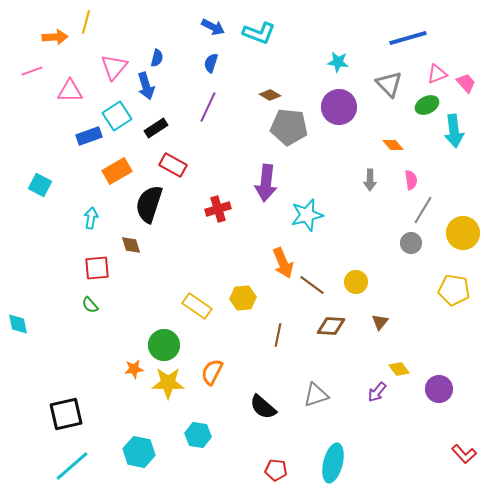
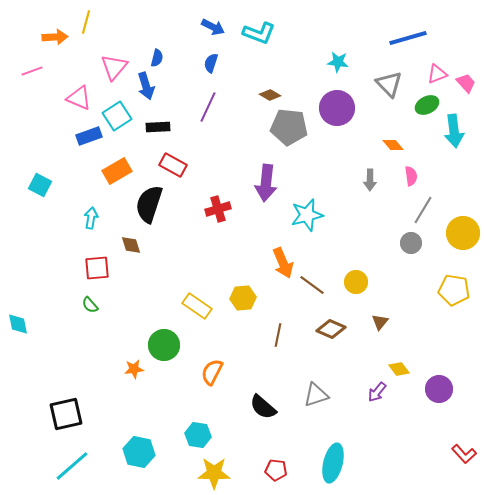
pink triangle at (70, 91): moved 9 px right, 7 px down; rotated 24 degrees clockwise
purple circle at (339, 107): moved 2 px left, 1 px down
black rectangle at (156, 128): moved 2 px right, 1 px up; rotated 30 degrees clockwise
pink semicircle at (411, 180): moved 4 px up
brown diamond at (331, 326): moved 3 px down; rotated 20 degrees clockwise
yellow star at (168, 383): moved 46 px right, 90 px down
